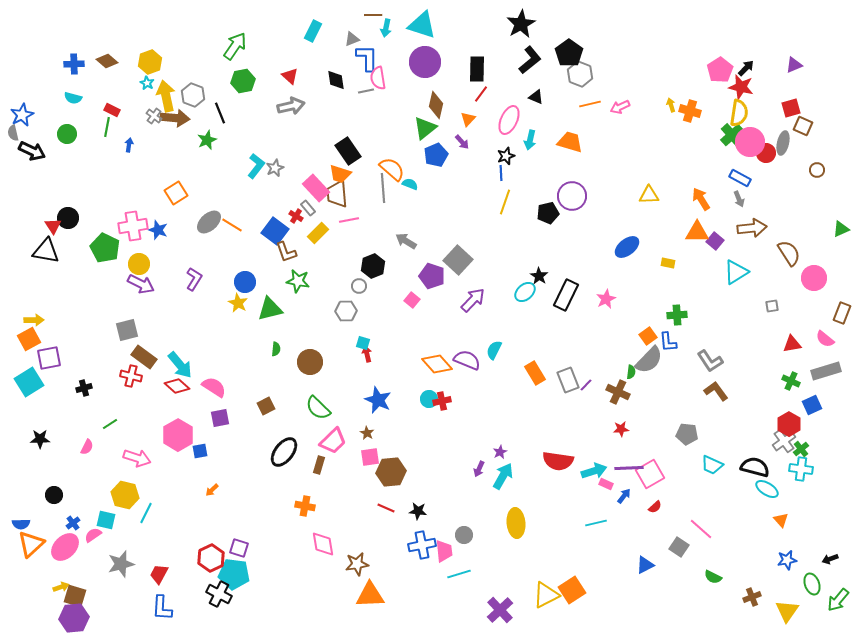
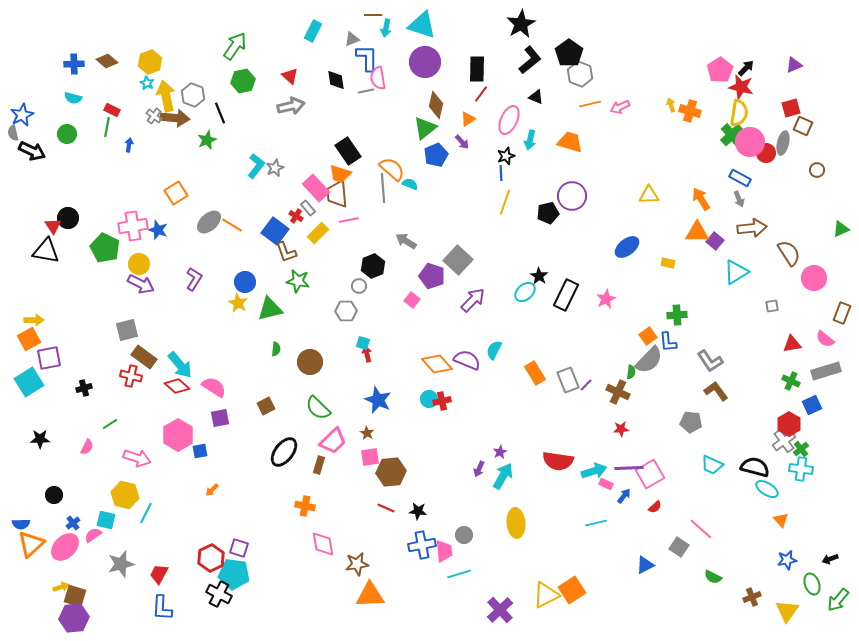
orange triangle at (468, 119): rotated 14 degrees clockwise
gray pentagon at (687, 434): moved 4 px right, 12 px up
